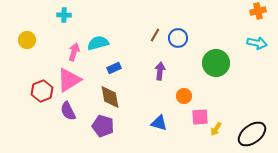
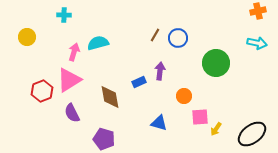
yellow circle: moved 3 px up
blue rectangle: moved 25 px right, 14 px down
purple semicircle: moved 4 px right, 2 px down
purple pentagon: moved 1 px right, 13 px down
